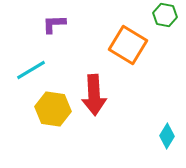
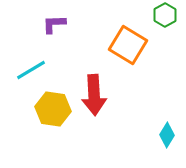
green hexagon: rotated 20 degrees clockwise
cyan diamond: moved 1 px up
